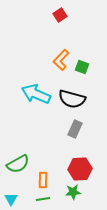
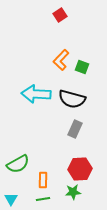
cyan arrow: rotated 20 degrees counterclockwise
